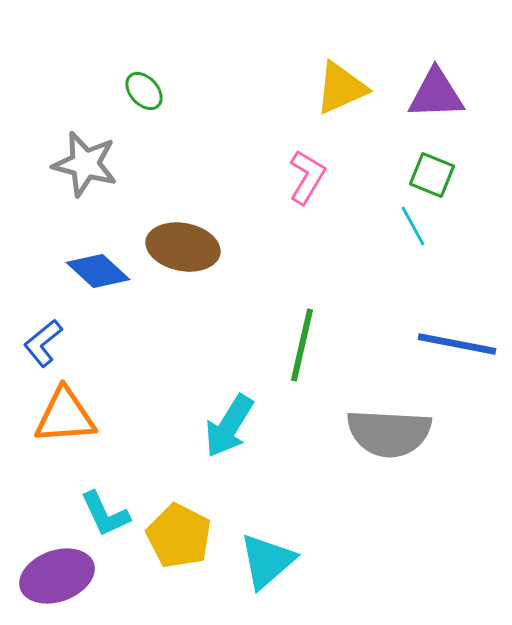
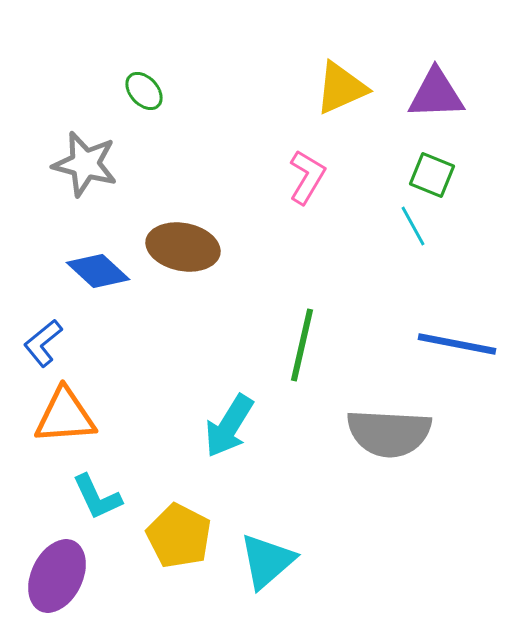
cyan L-shape: moved 8 px left, 17 px up
purple ellipse: rotated 44 degrees counterclockwise
